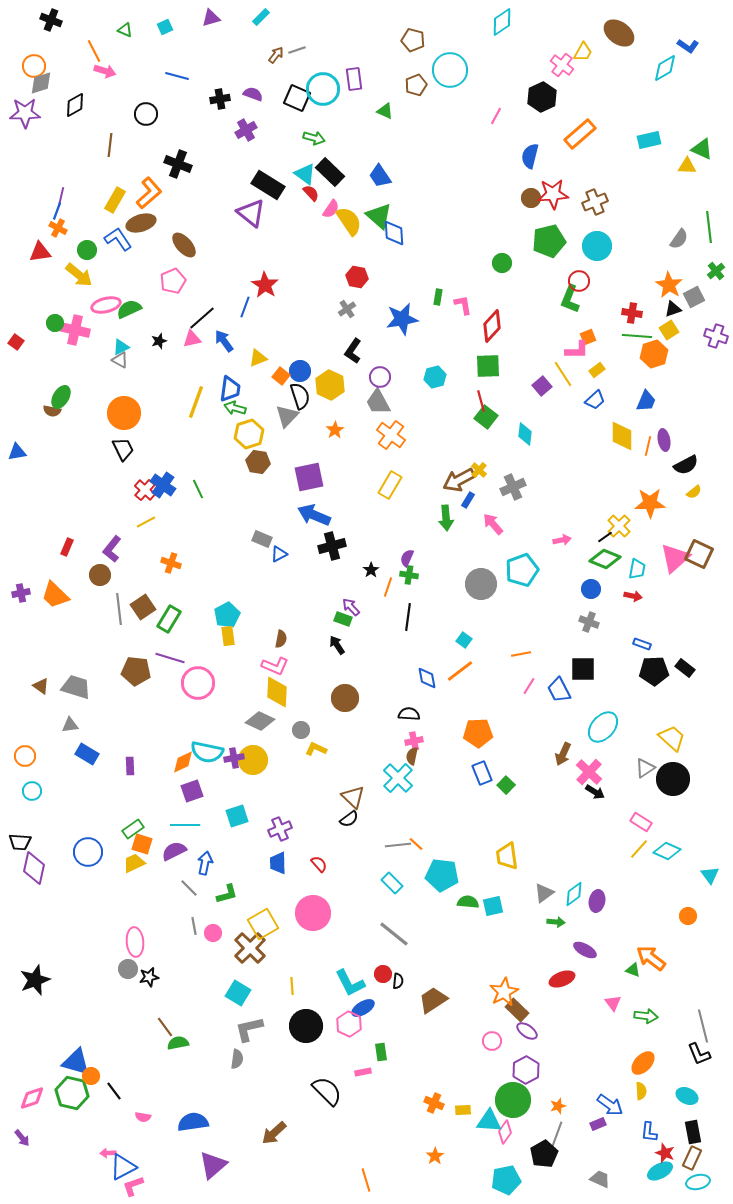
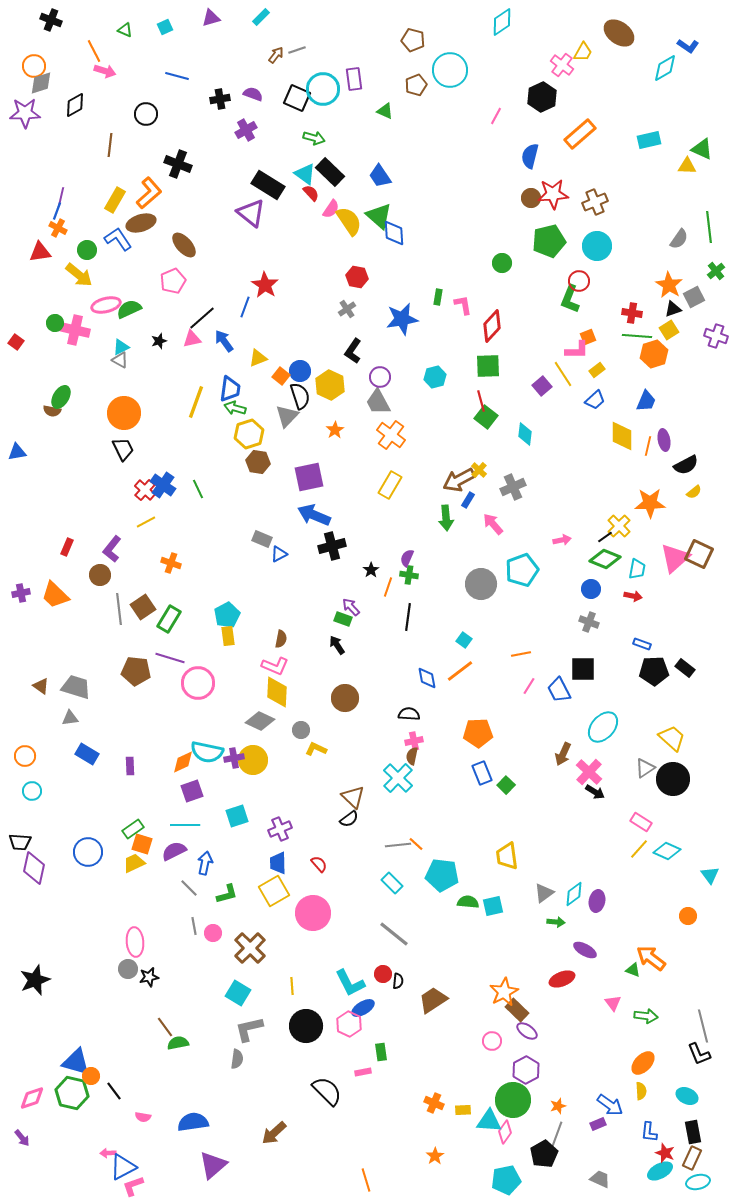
gray triangle at (70, 725): moved 7 px up
yellow square at (263, 924): moved 11 px right, 33 px up
